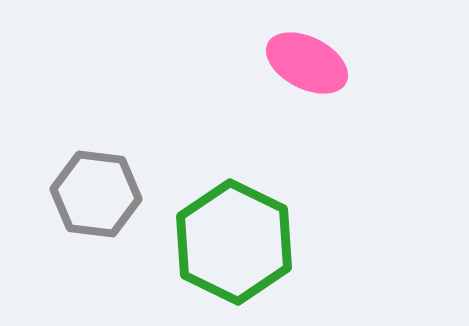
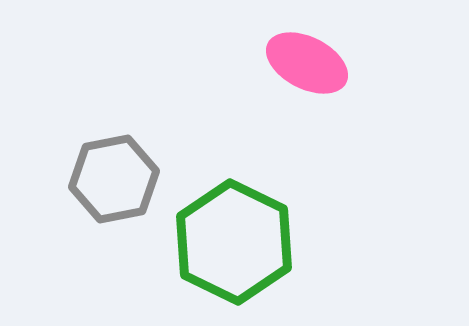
gray hexagon: moved 18 px right, 15 px up; rotated 18 degrees counterclockwise
